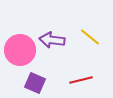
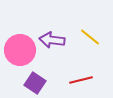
purple square: rotated 10 degrees clockwise
